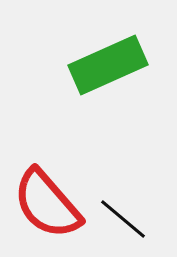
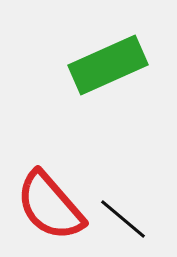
red semicircle: moved 3 px right, 2 px down
